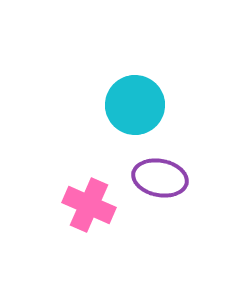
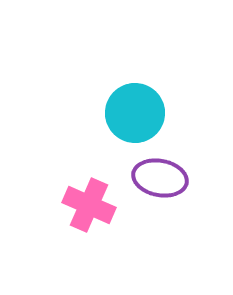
cyan circle: moved 8 px down
